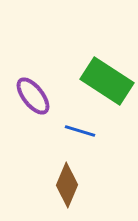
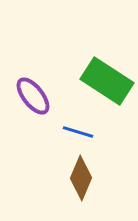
blue line: moved 2 px left, 1 px down
brown diamond: moved 14 px right, 7 px up
